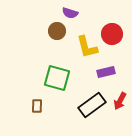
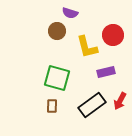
red circle: moved 1 px right, 1 px down
brown rectangle: moved 15 px right
